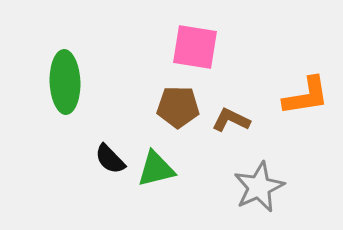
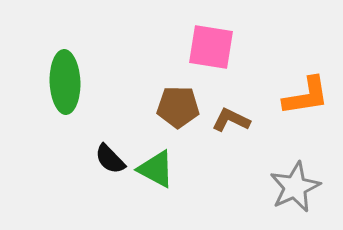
pink square: moved 16 px right
green triangle: rotated 42 degrees clockwise
gray star: moved 36 px right
